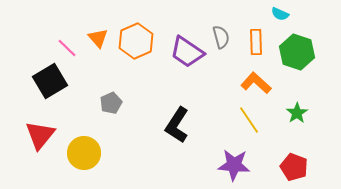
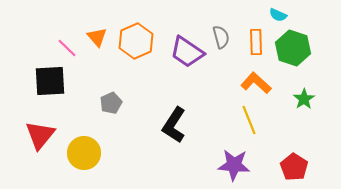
cyan semicircle: moved 2 px left, 1 px down
orange triangle: moved 1 px left, 1 px up
green hexagon: moved 4 px left, 4 px up
black square: rotated 28 degrees clockwise
green star: moved 7 px right, 14 px up
yellow line: rotated 12 degrees clockwise
black L-shape: moved 3 px left
red pentagon: rotated 12 degrees clockwise
